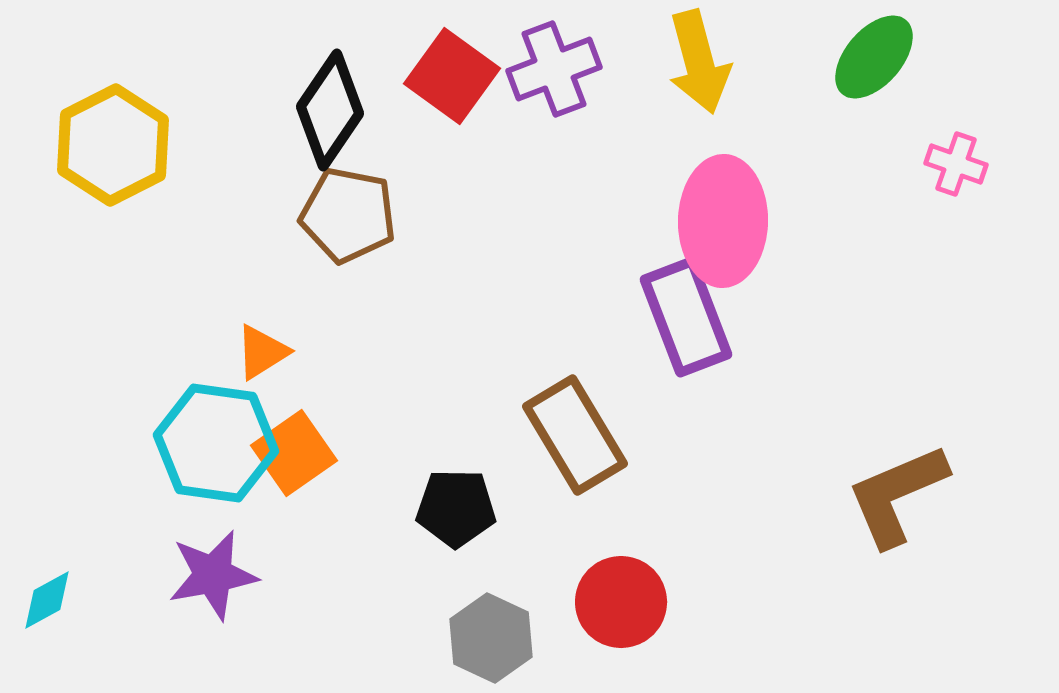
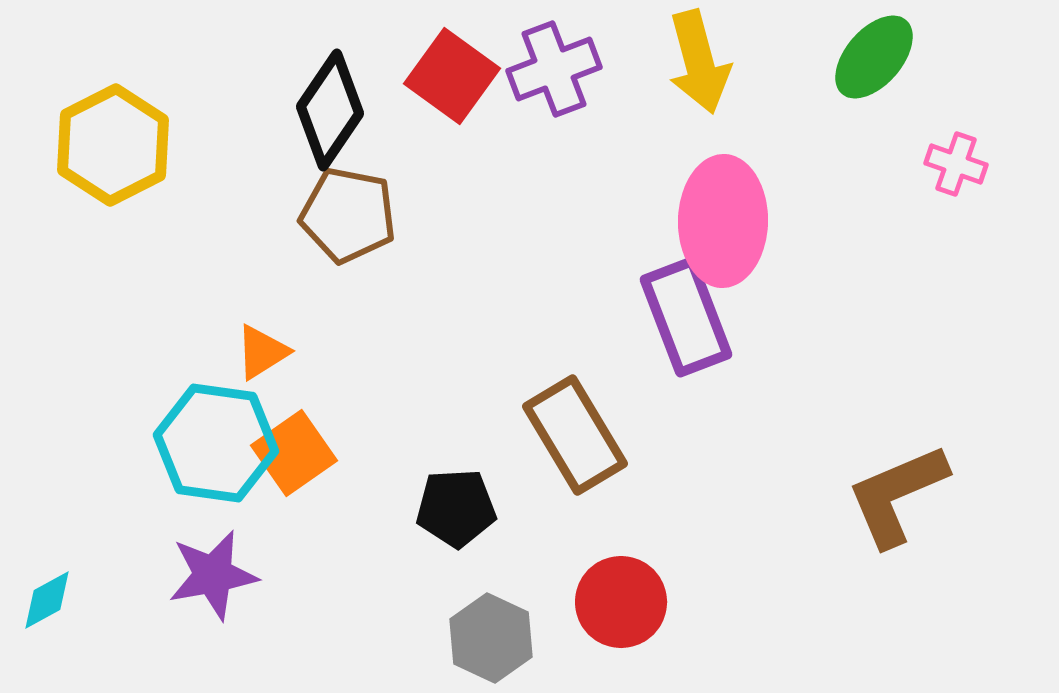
black pentagon: rotated 4 degrees counterclockwise
